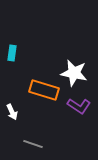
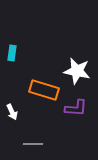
white star: moved 3 px right, 2 px up
purple L-shape: moved 3 px left, 2 px down; rotated 30 degrees counterclockwise
gray line: rotated 18 degrees counterclockwise
